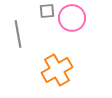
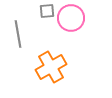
pink circle: moved 1 px left
orange cross: moved 6 px left, 3 px up
